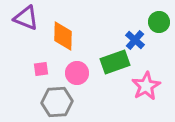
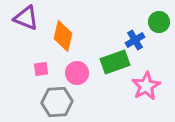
orange diamond: rotated 12 degrees clockwise
blue cross: rotated 18 degrees clockwise
